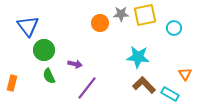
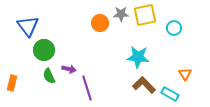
purple arrow: moved 6 px left, 5 px down
purple line: rotated 55 degrees counterclockwise
